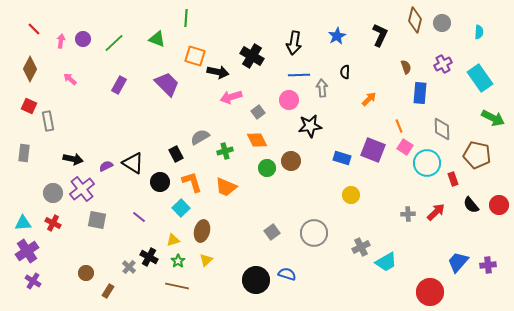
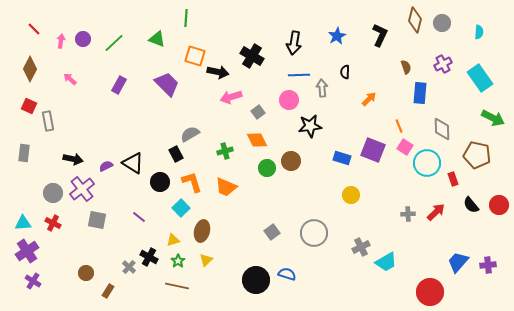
gray semicircle at (200, 137): moved 10 px left, 3 px up
